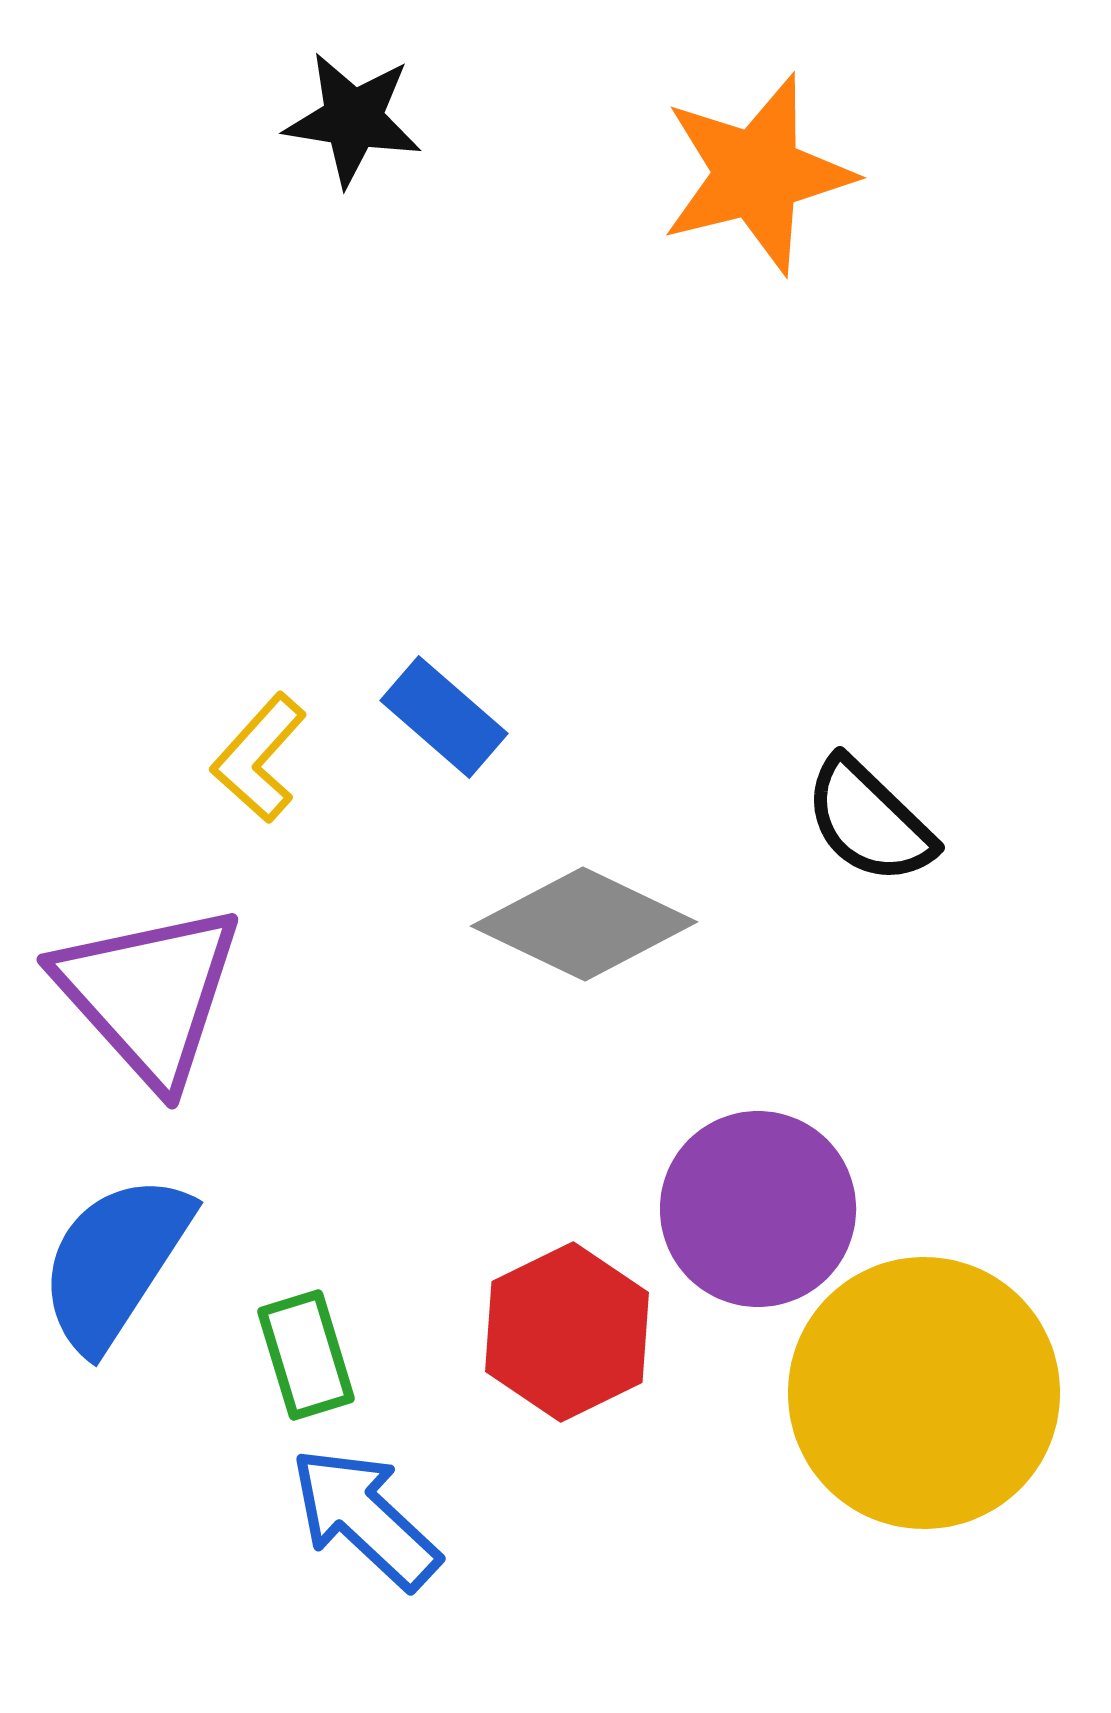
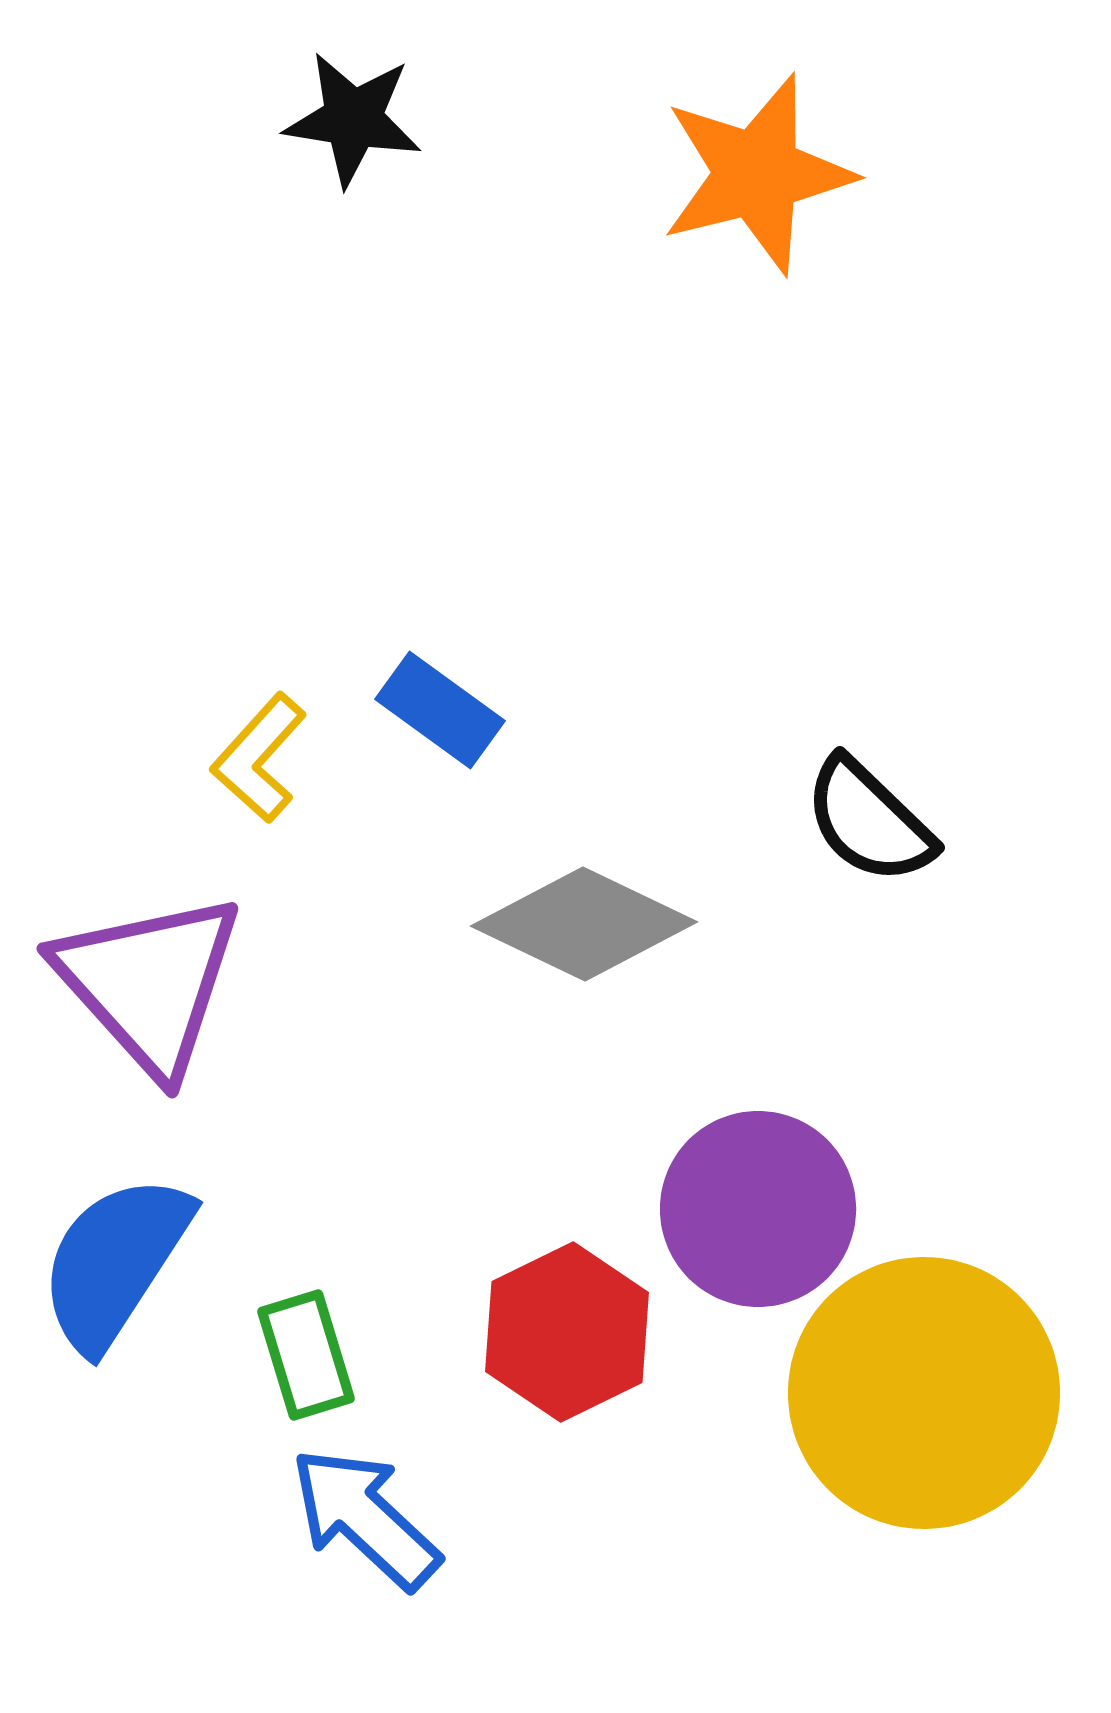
blue rectangle: moved 4 px left, 7 px up; rotated 5 degrees counterclockwise
purple triangle: moved 11 px up
